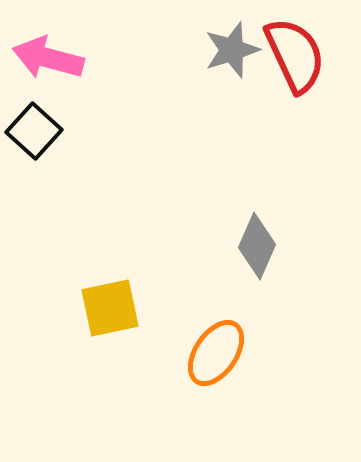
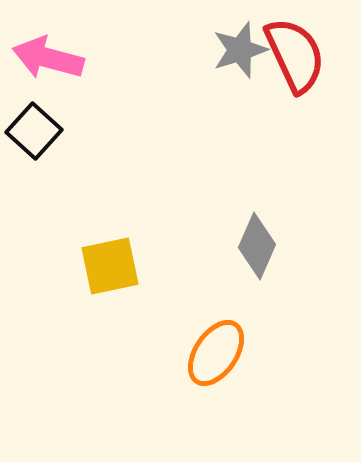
gray star: moved 8 px right
yellow square: moved 42 px up
